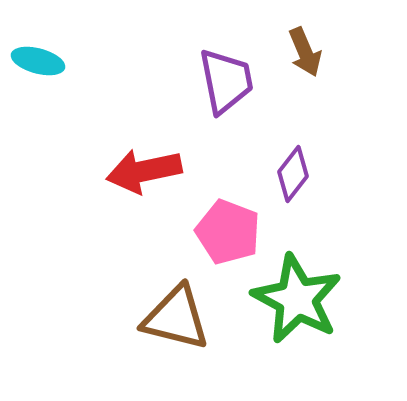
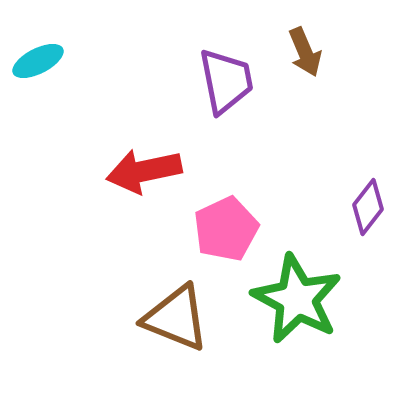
cyan ellipse: rotated 42 degrees counterclockwise
purple diamond: moved 75 px right, 33 px down
pink pentagon: moved 2 px left, 3 px up; rotated 26 degrees clockwise
brown triangle: rotated 8 degrees clockwise
